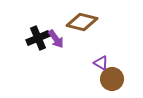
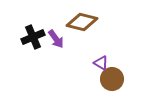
black cross: moved 5 px left, 1 px up
